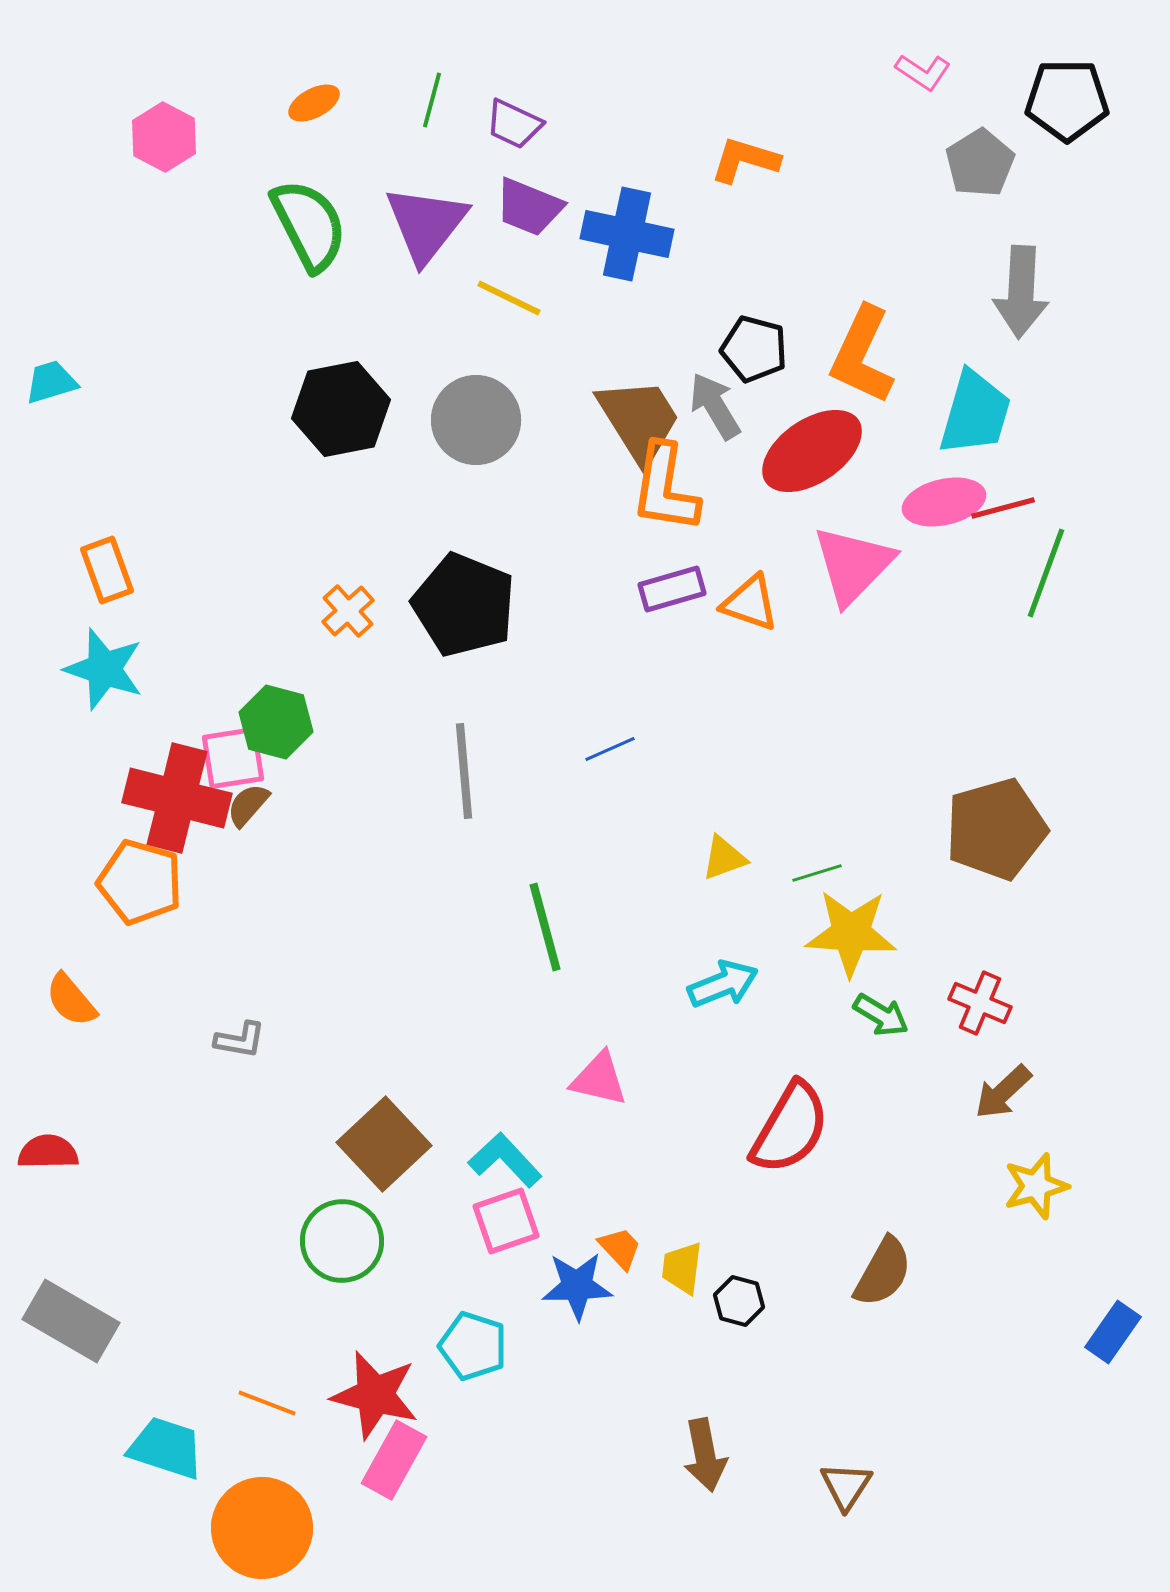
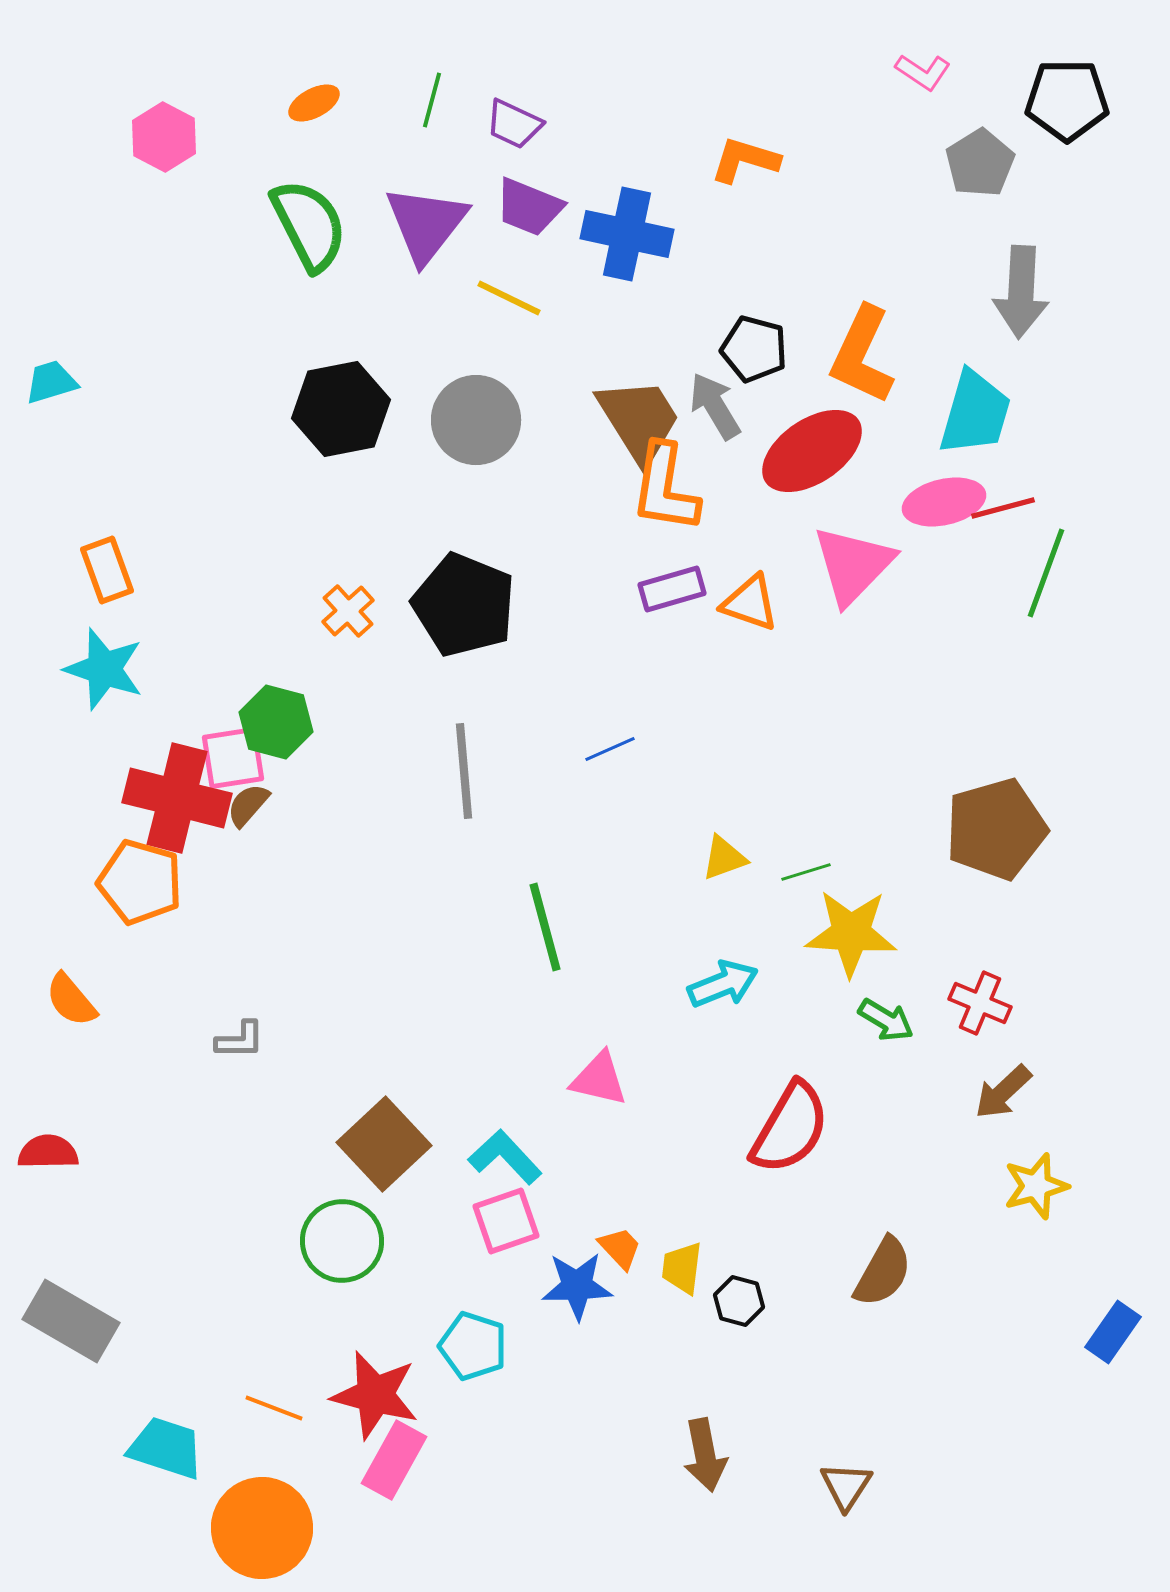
green line at (817, 873): moved 11 px left, 1 px up
green arrow at (881, 1015): moved 5 px right, 5 px down
gray L-shape at (240, 1040): rotated 10 degrees counterclockwise
cyan L-shape at (505, 1160): moved 3 px up
orange line at (267, 1403): moved 7 px right, 5 px down
